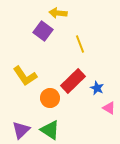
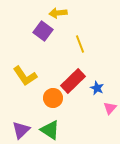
yellow arrow: rotated 12 degrees counterclockwise
orange circle: moved 3 px right
pink triangle: moved 1 px right; rotated 40 degrees clockwise
